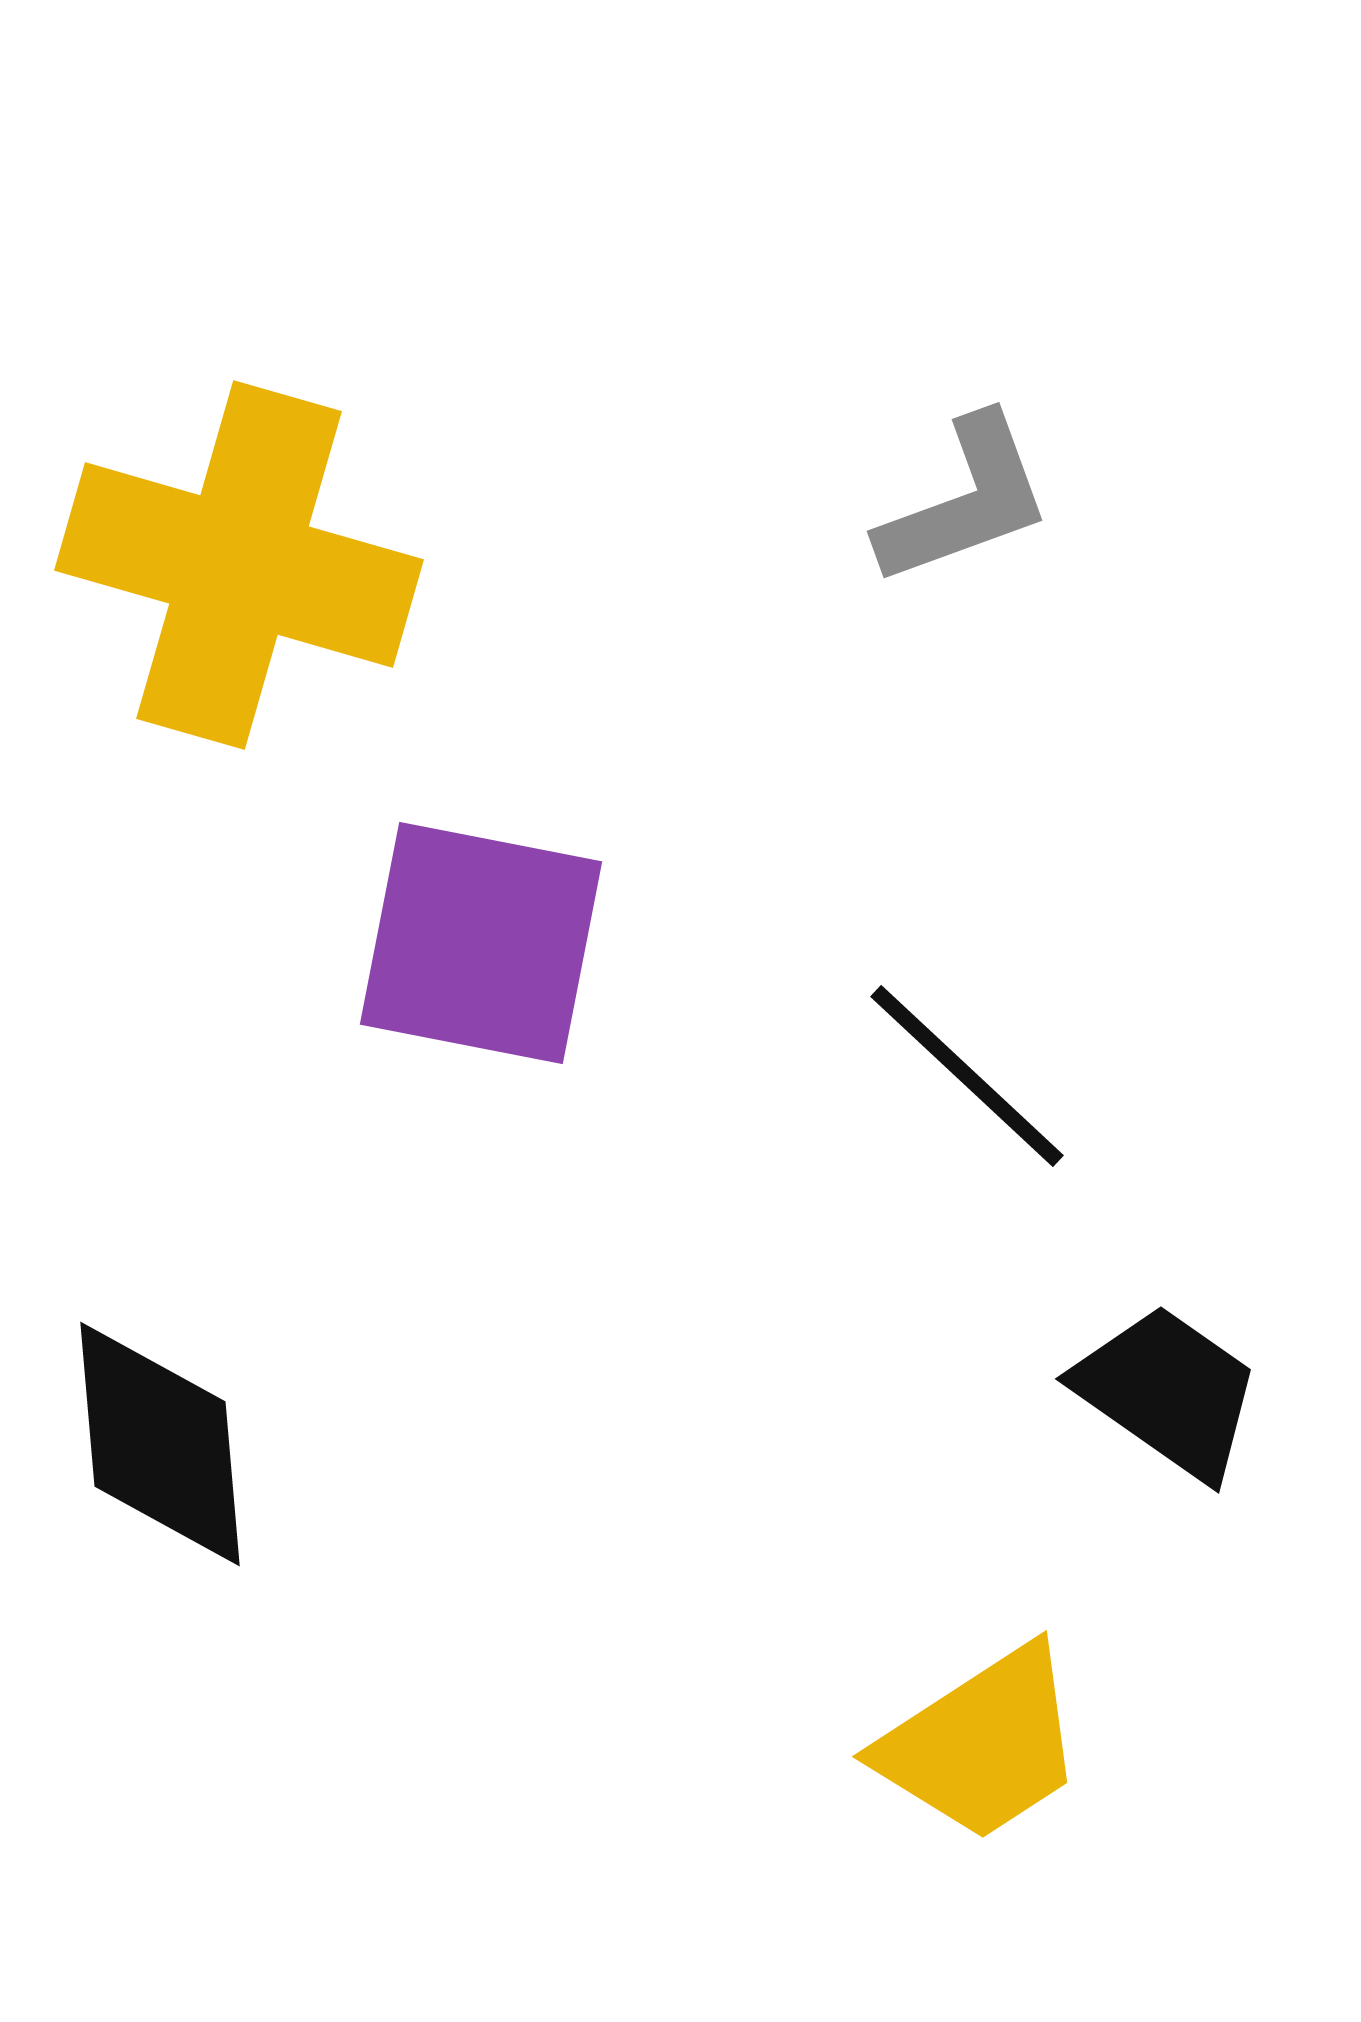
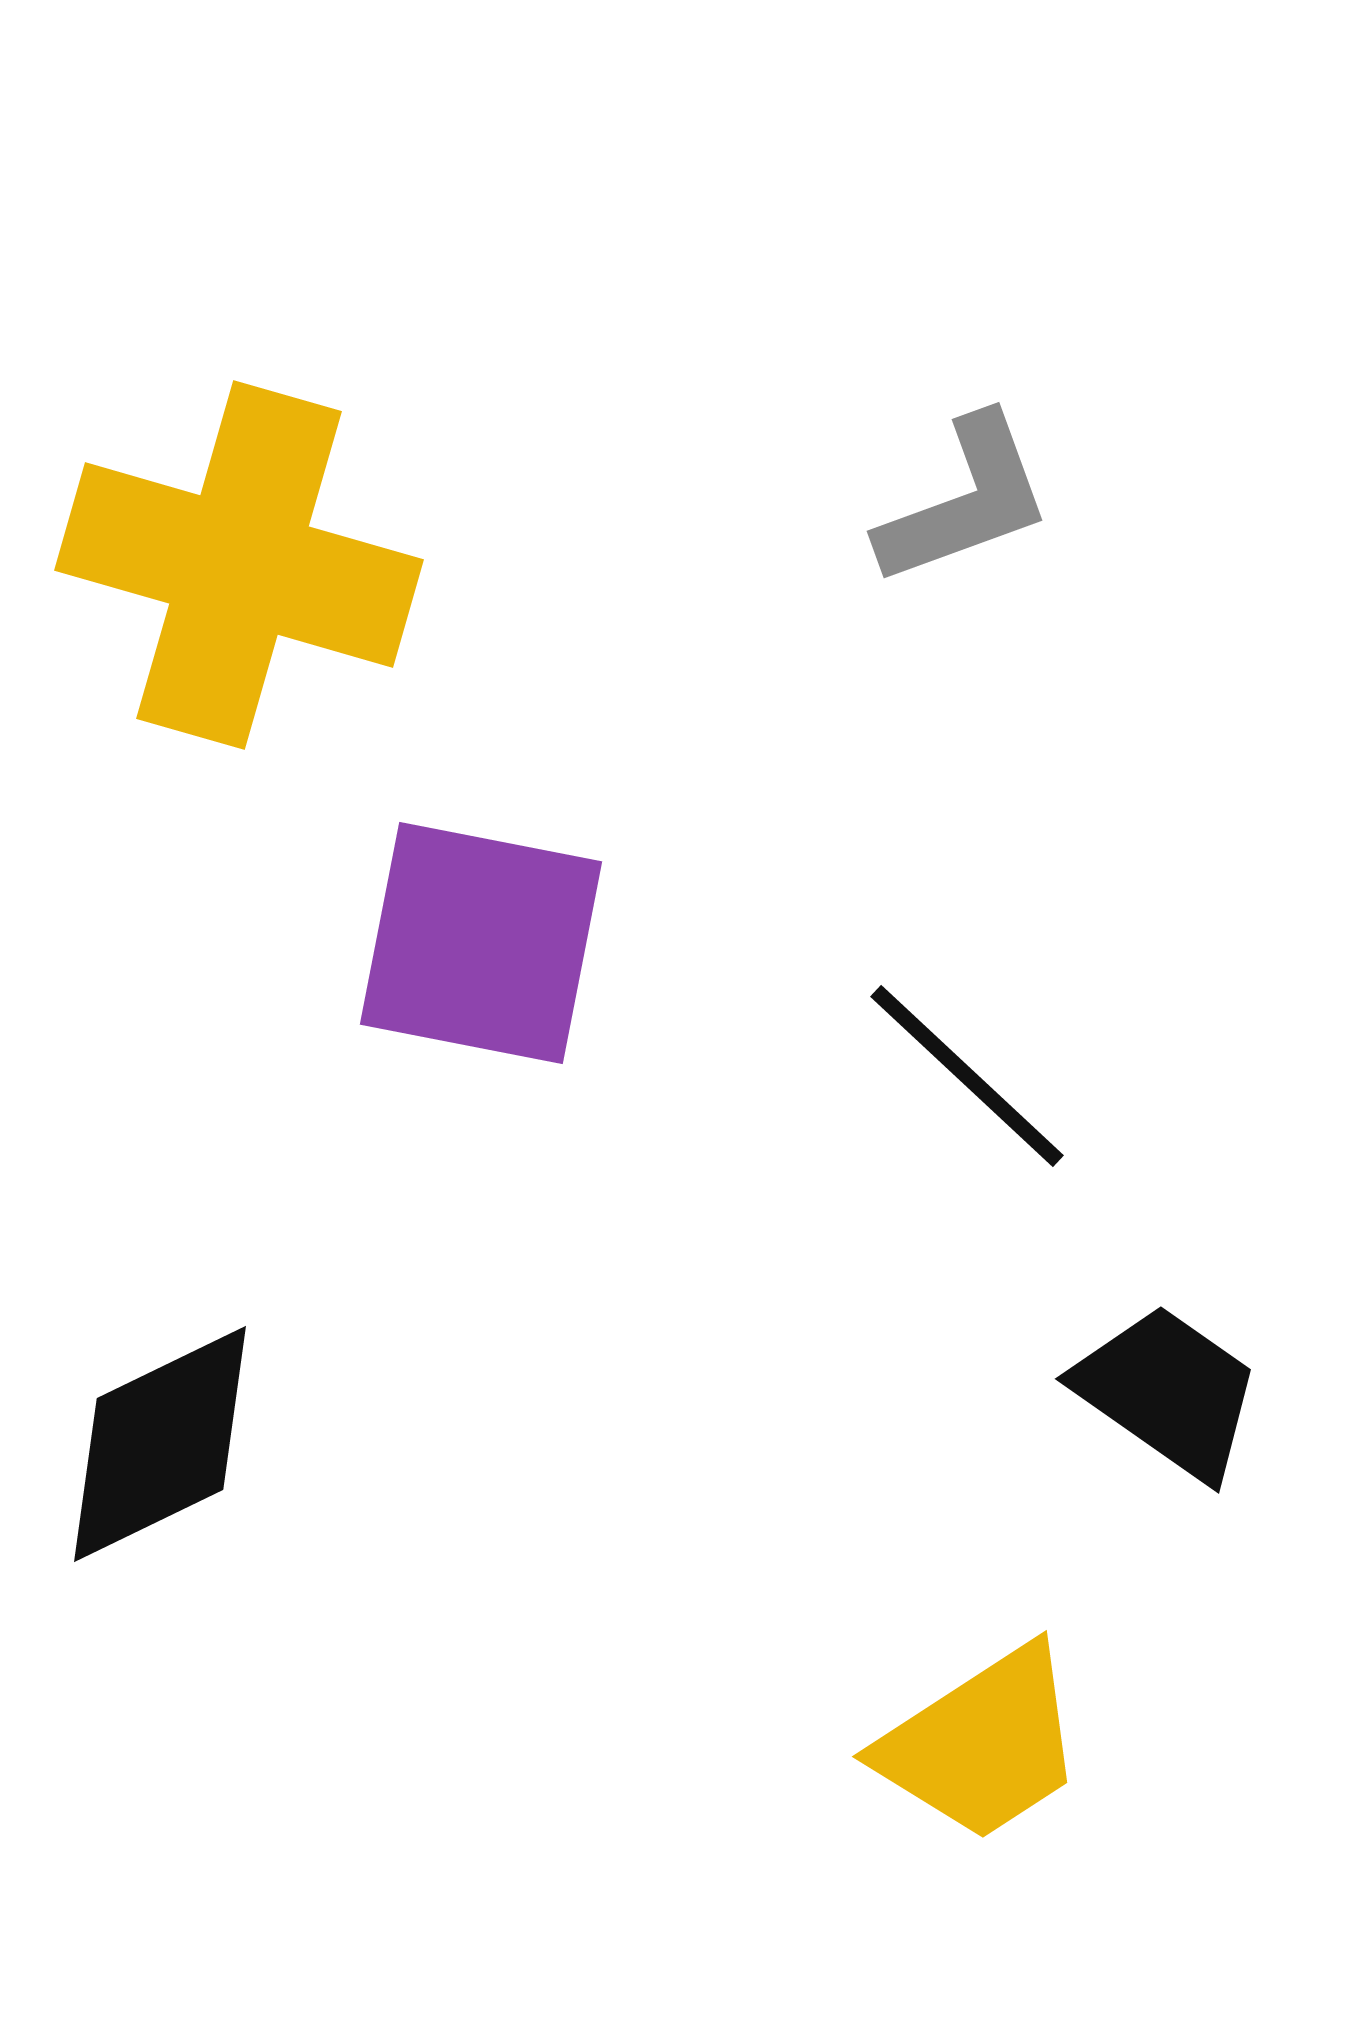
black diamond: rotated 69 degrees clockwise
